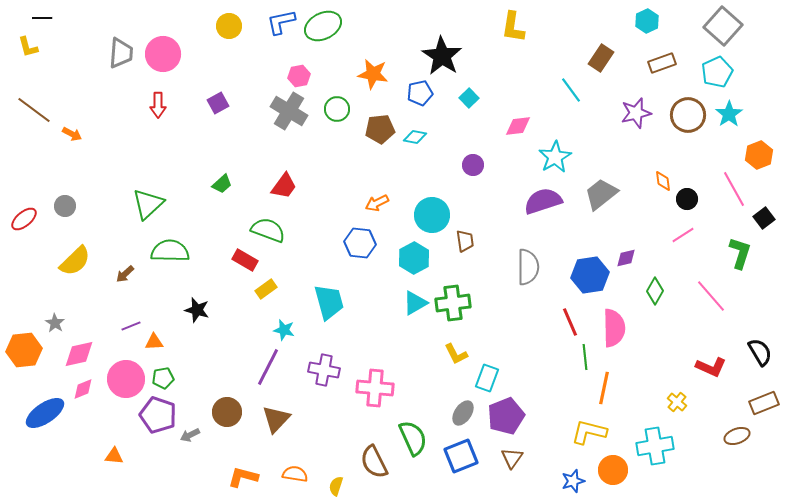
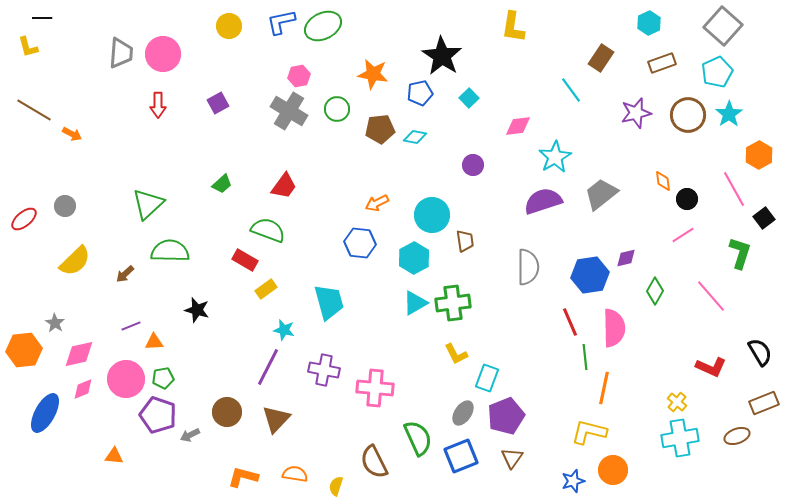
cyan hexagon at (647, 21): moved 2 px right, 2 px down
brown line at (34, 110): rotated 6 degrees counterclockwise
orange hexagon at (759, 155): rotated 8 degrees counterclockwise
blue ellipse at (45, 413): rotated 27 degrees counterclockwise
green semicircle at (413, 438): moved 5 px right
cyan cross at (655, 446): moved 25 px right, 8 px up
